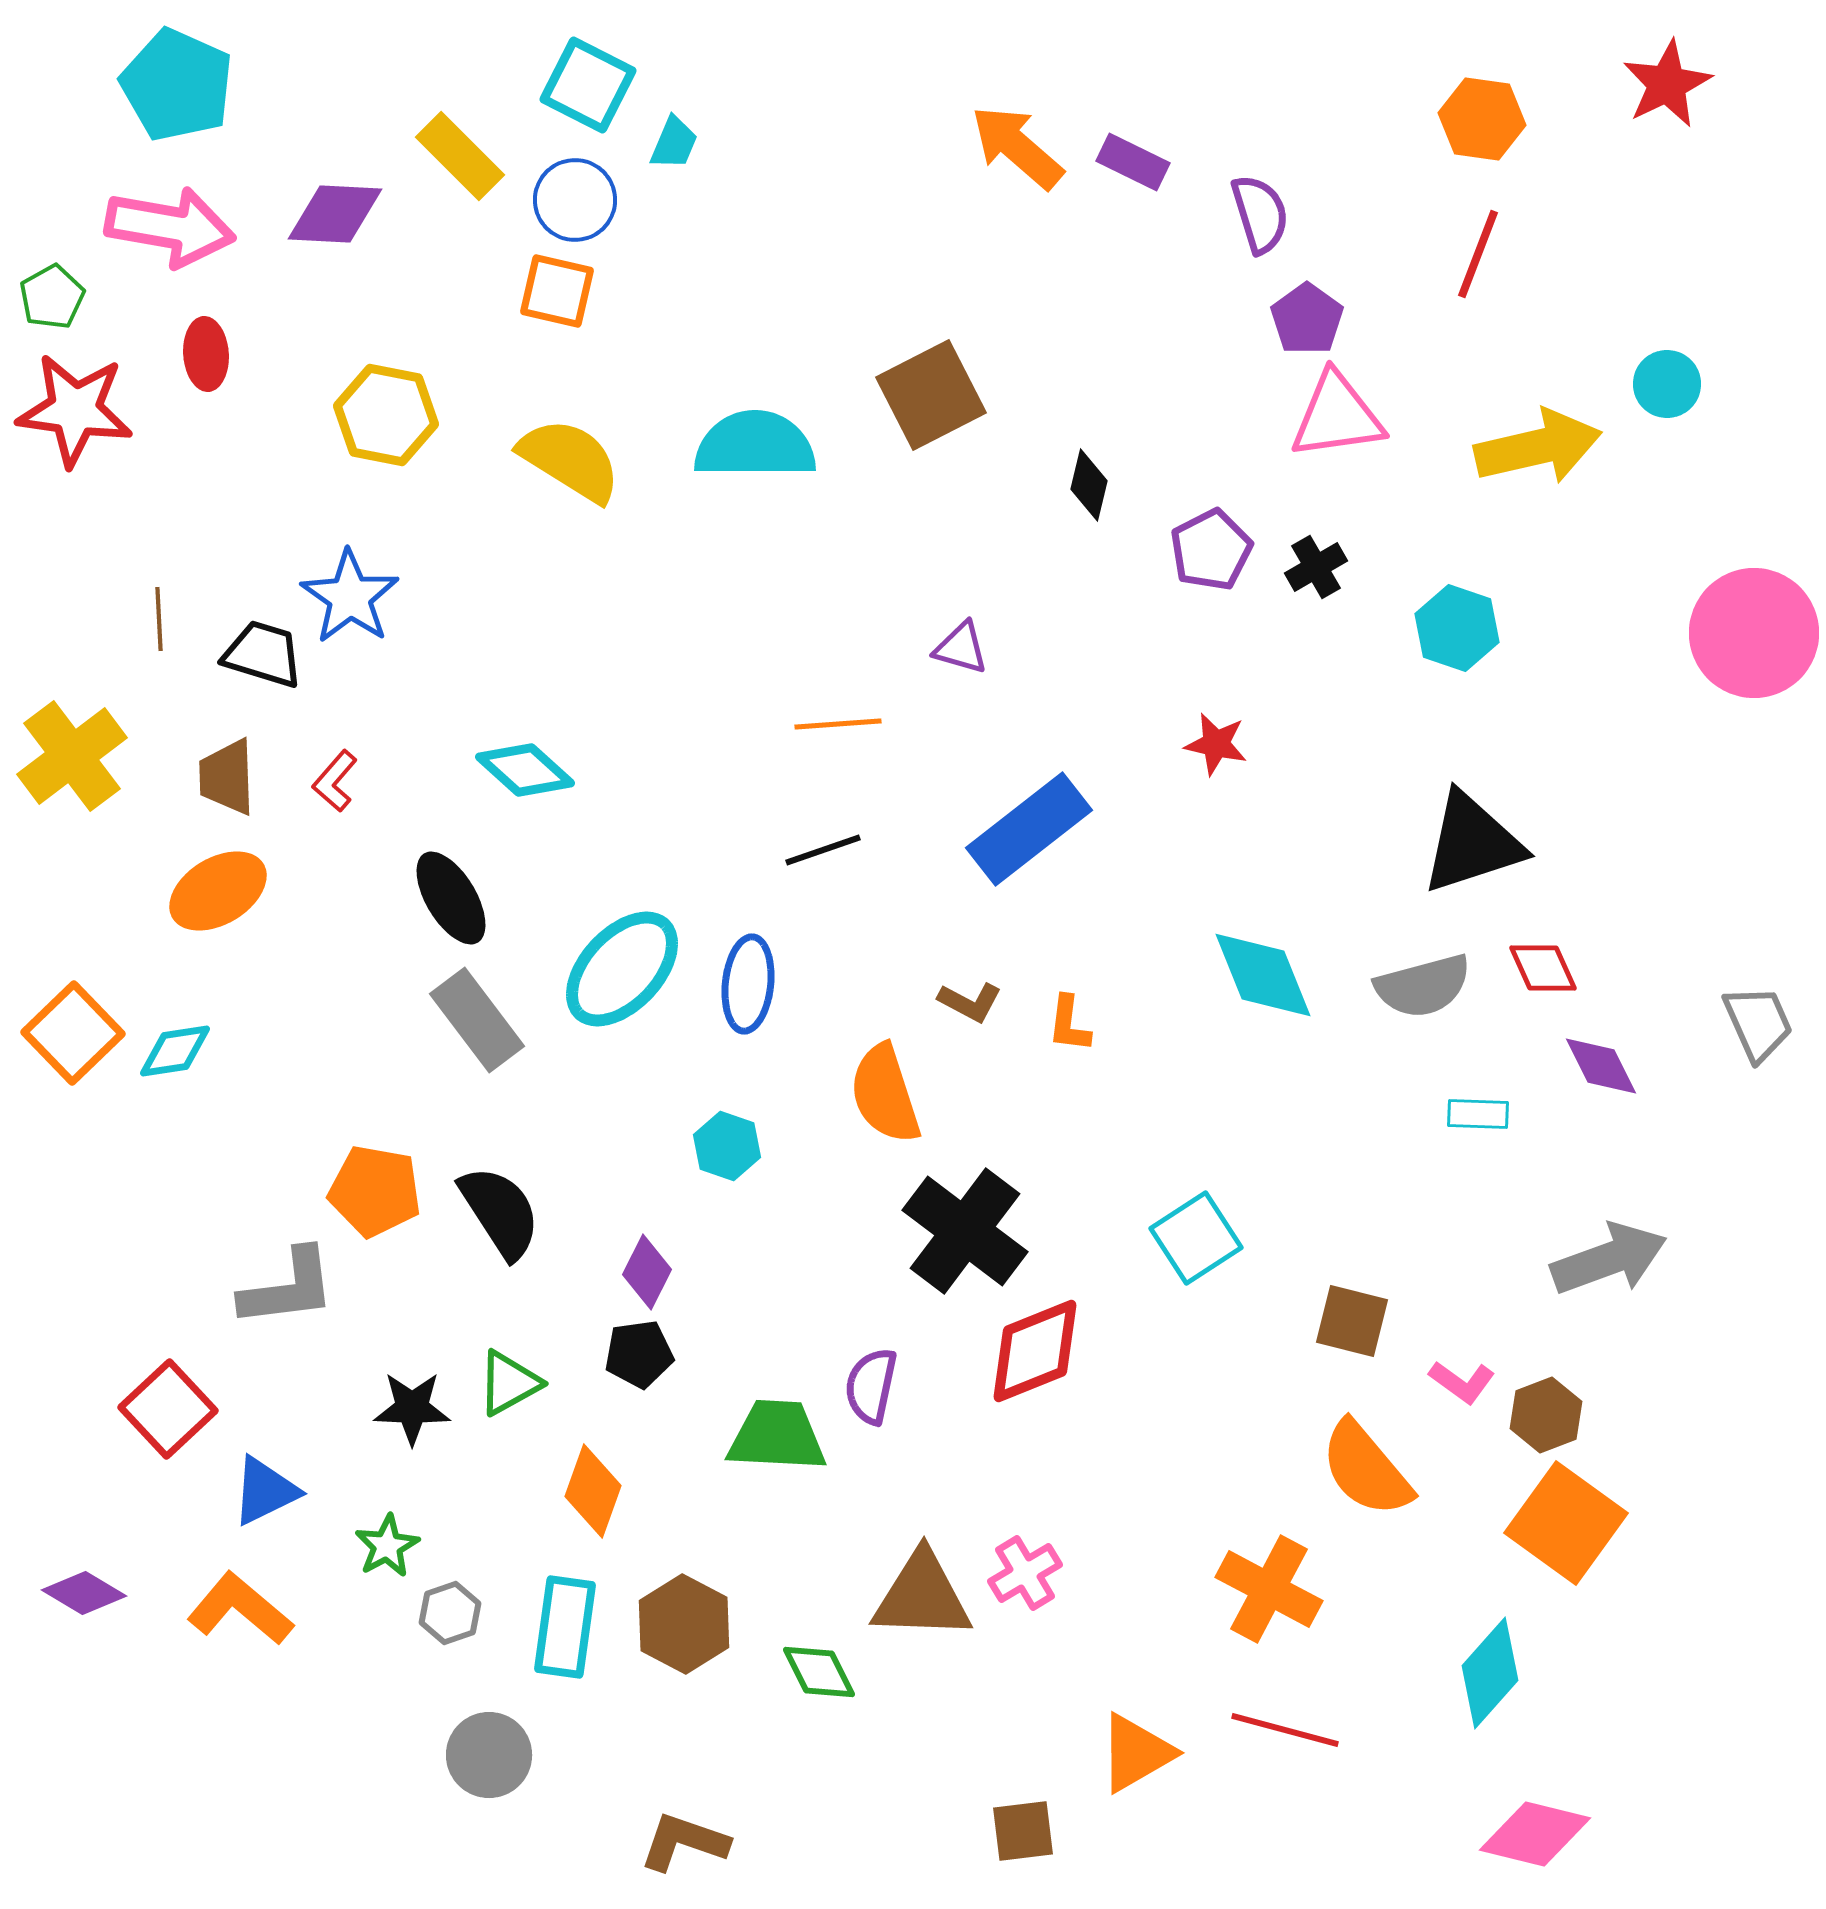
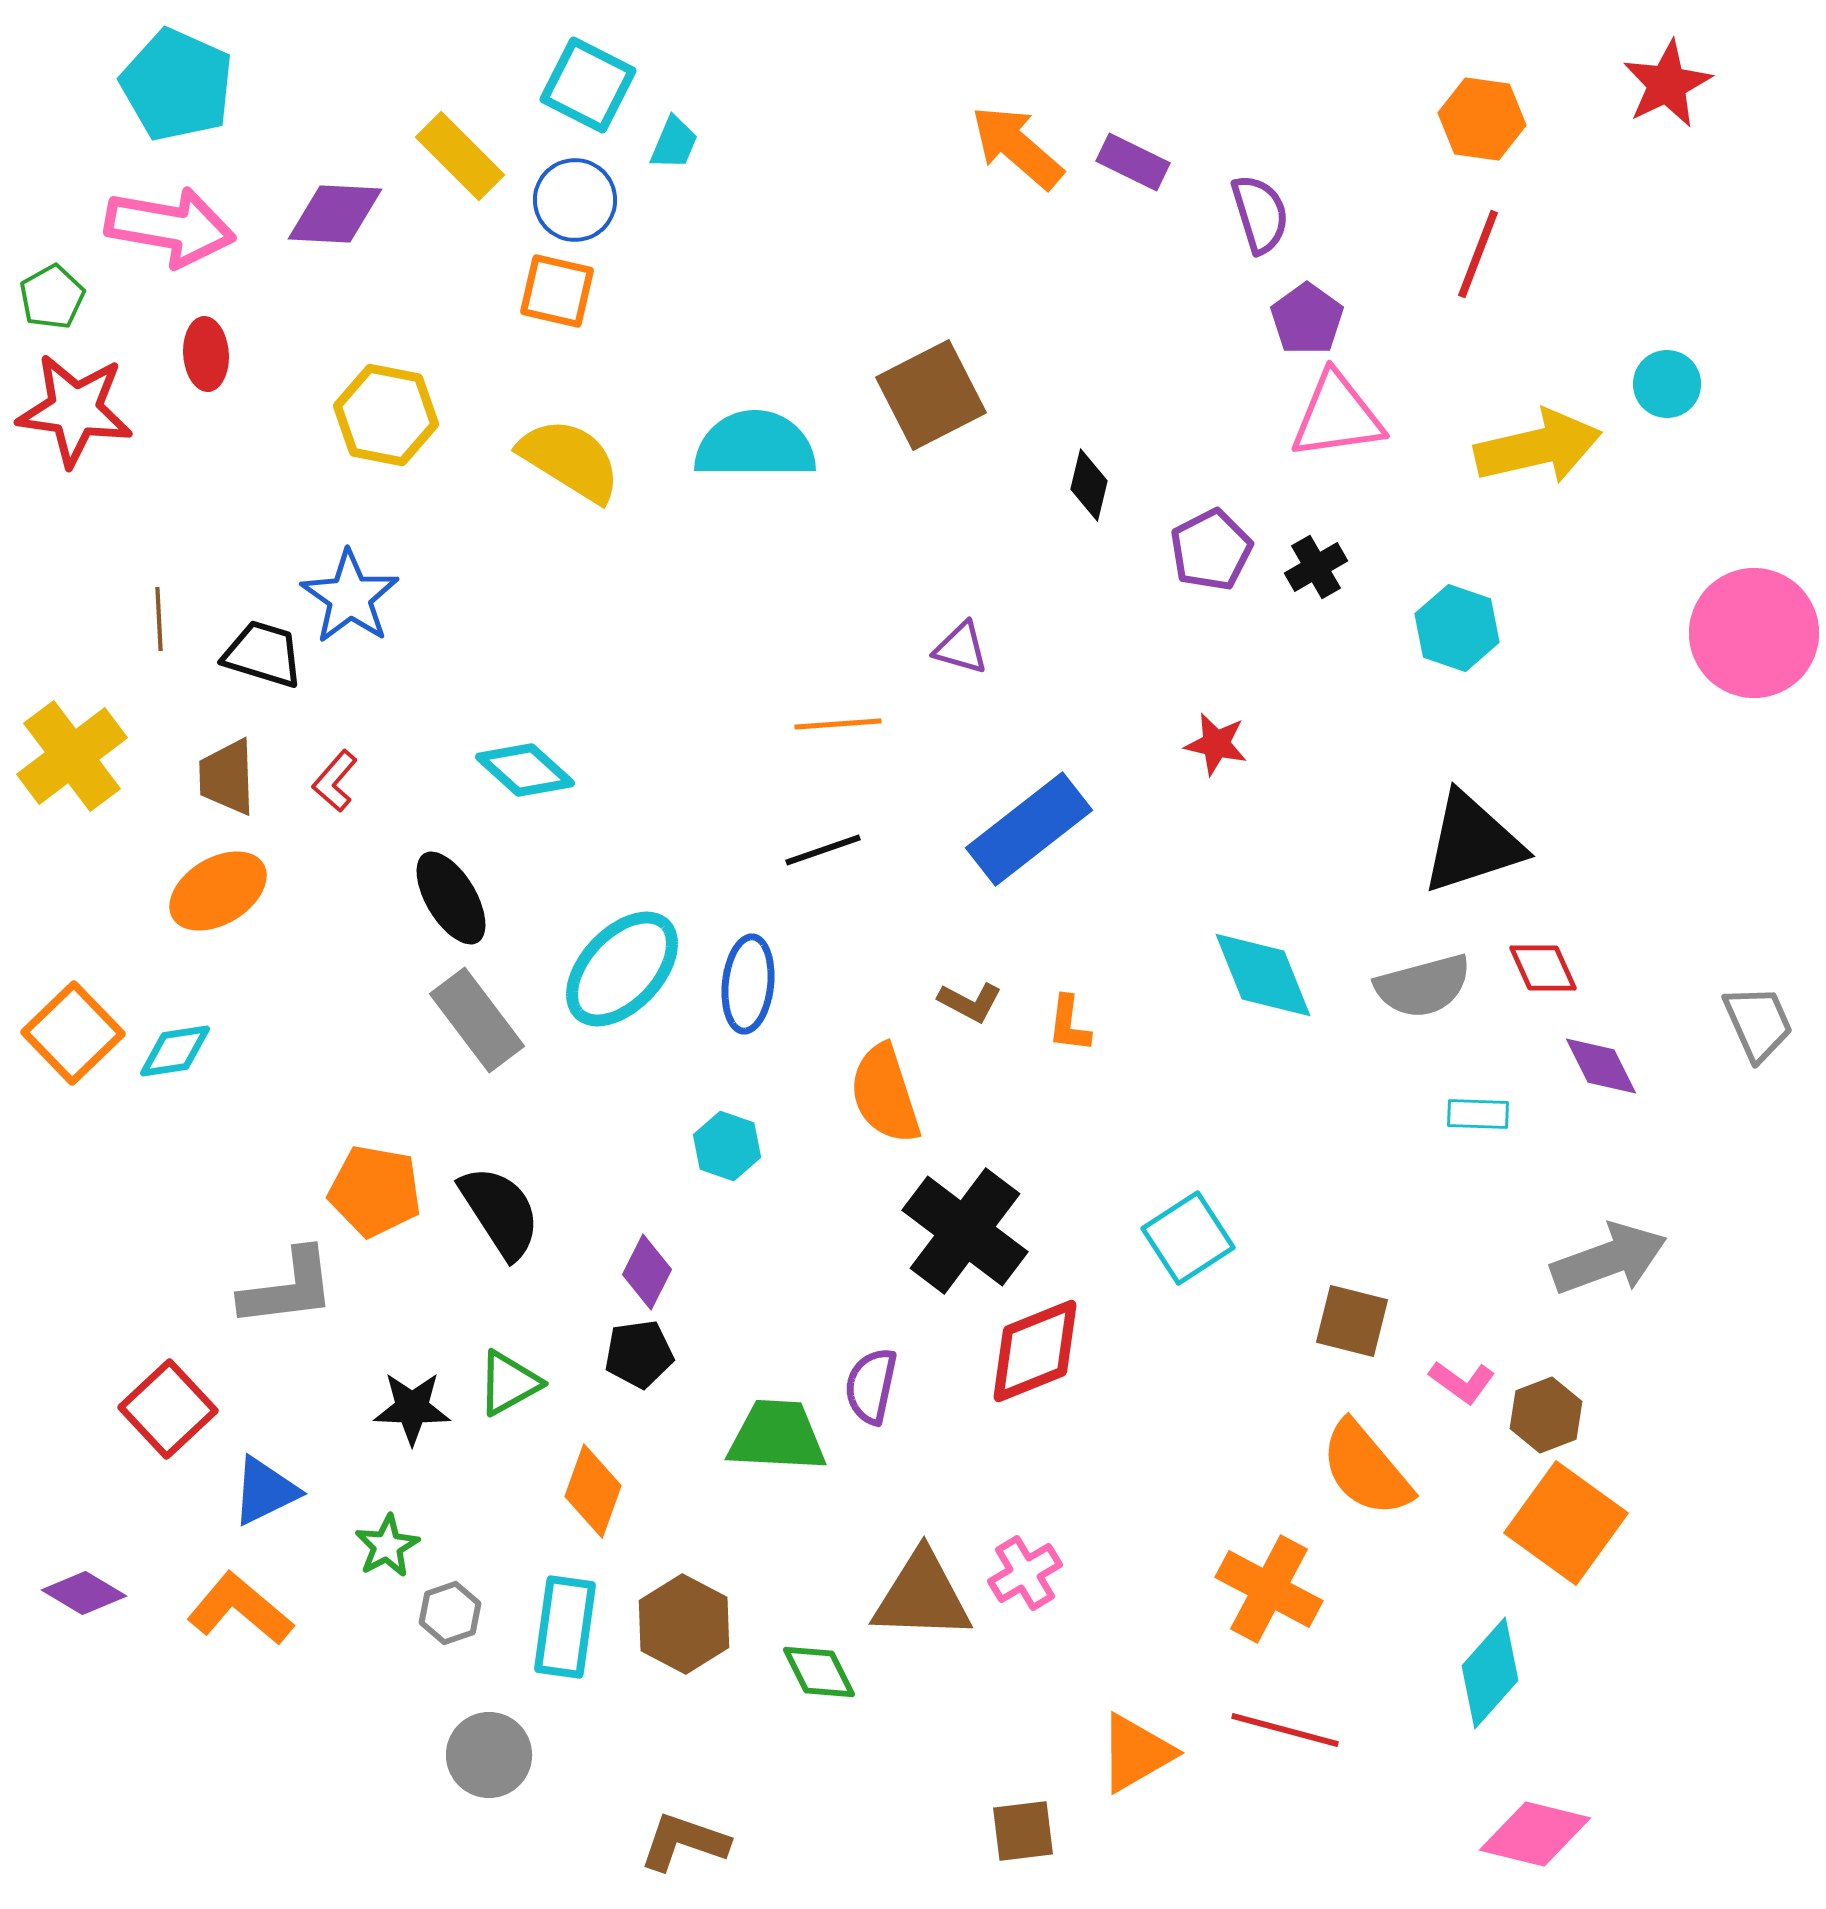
cyan square at (1196, 1238): moved 8 px left
